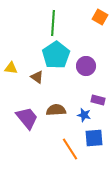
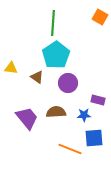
purple circle: moved 18 px left, 17 px down
brown semicircle: moved 2 px down
blue star: rotated 16 degrees counterclockwise
orange line: rotated 35 degrees counterclockwise
